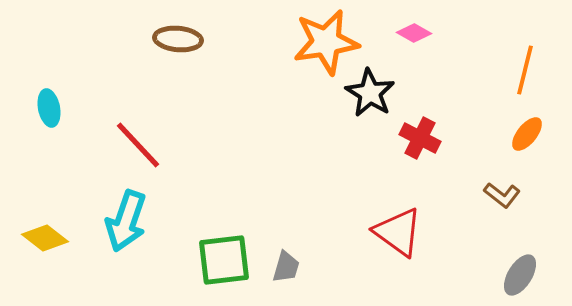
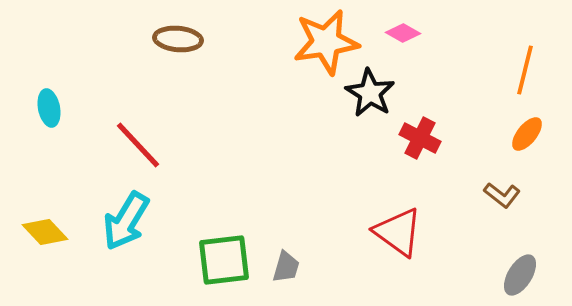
pink diamond: moved 11 px left
cyan arrow: rotated 12 degrees clockwise
yellow diamond: moved 6 px up; rotated 9 degrees clockwise
